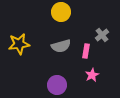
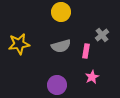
pink star: moved 2 px down
